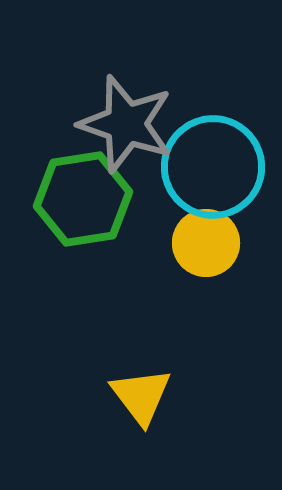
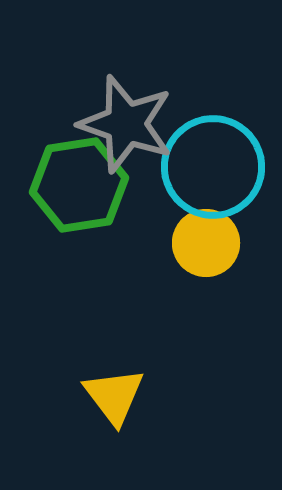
green hexagon: moved 4 px left, 14 px up
yellow triangle: moved 27 px left
